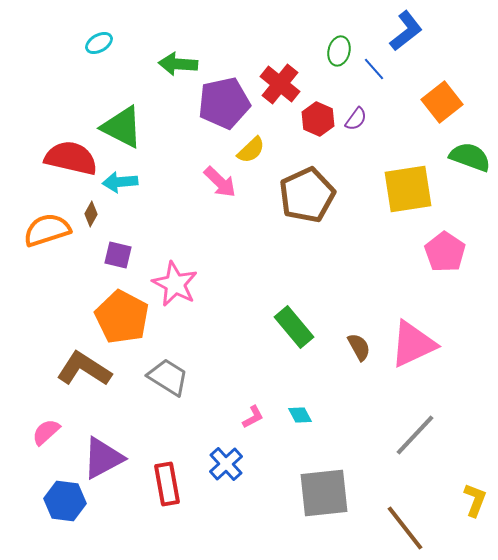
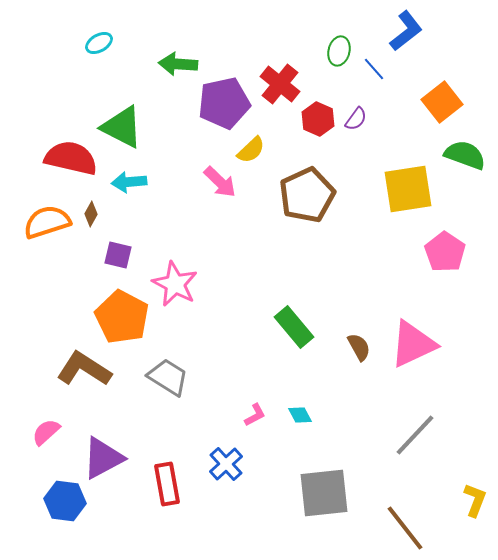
green semicircle: moved 5 px left, 2 px up
cyan arrow: moved 9 px right
orange semicircle: moved 8 px up
pink L-shape: moved 2 px right, 2 px up
